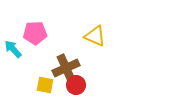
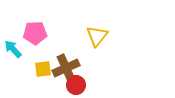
yellow triangle: moved 2 px right; rotated 45 degrees clockwise
yellow square: moved 2 px left, 16 px up; rotated 18 degrees counterclockwise
